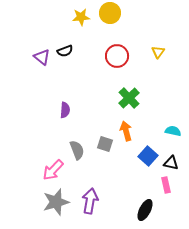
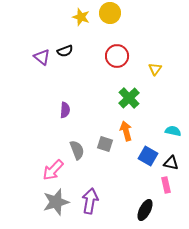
yellow star: rotated 24 degrees clockwise
yellow triangle: moved 3 px left, 17 px down
blue square: rotated 12 degrees counterclockwise
